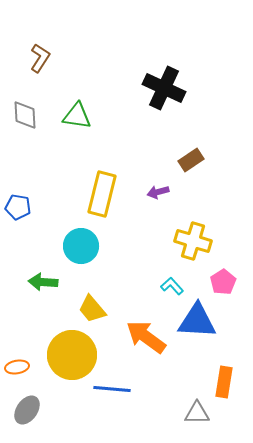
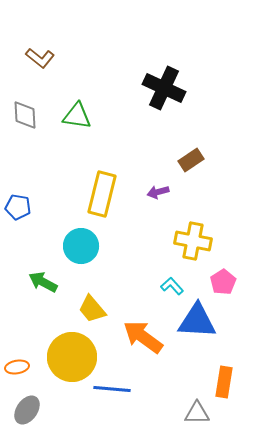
brown L-shape: rotated 96 degrees clockwise
yellow cross: rotated 6 degrees counterclockwise
green arrow: rotated 24 degrees clockwise
orange arrow: moved 3 px left
yellow circle: moved 2 px down
